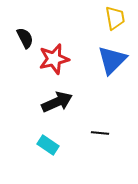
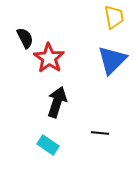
yellow trapezoid: moved 1 px left, 1 px up
red star: moved 5 px left, 1 px up; rotated 24 degrees counterclockwise
black arrow: rotated 48 degrees counterclockwise
